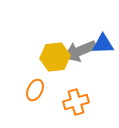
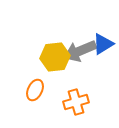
blue triangle: rotated 30 degrees counterclockwise
